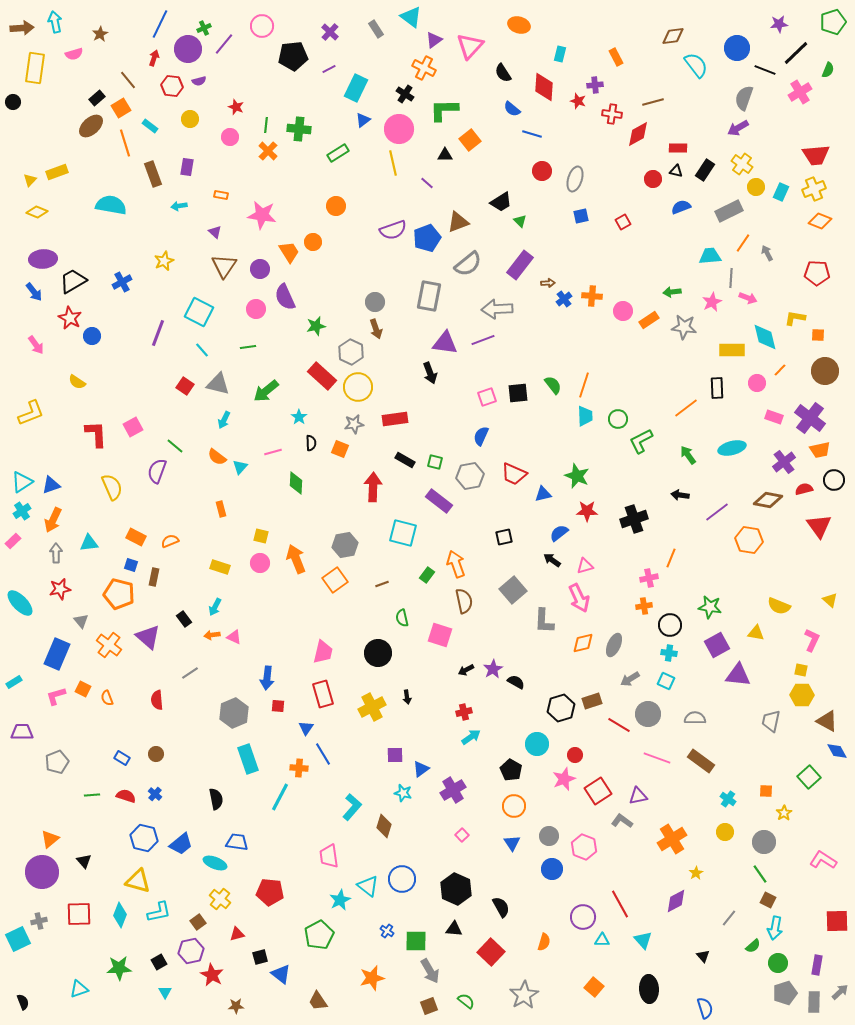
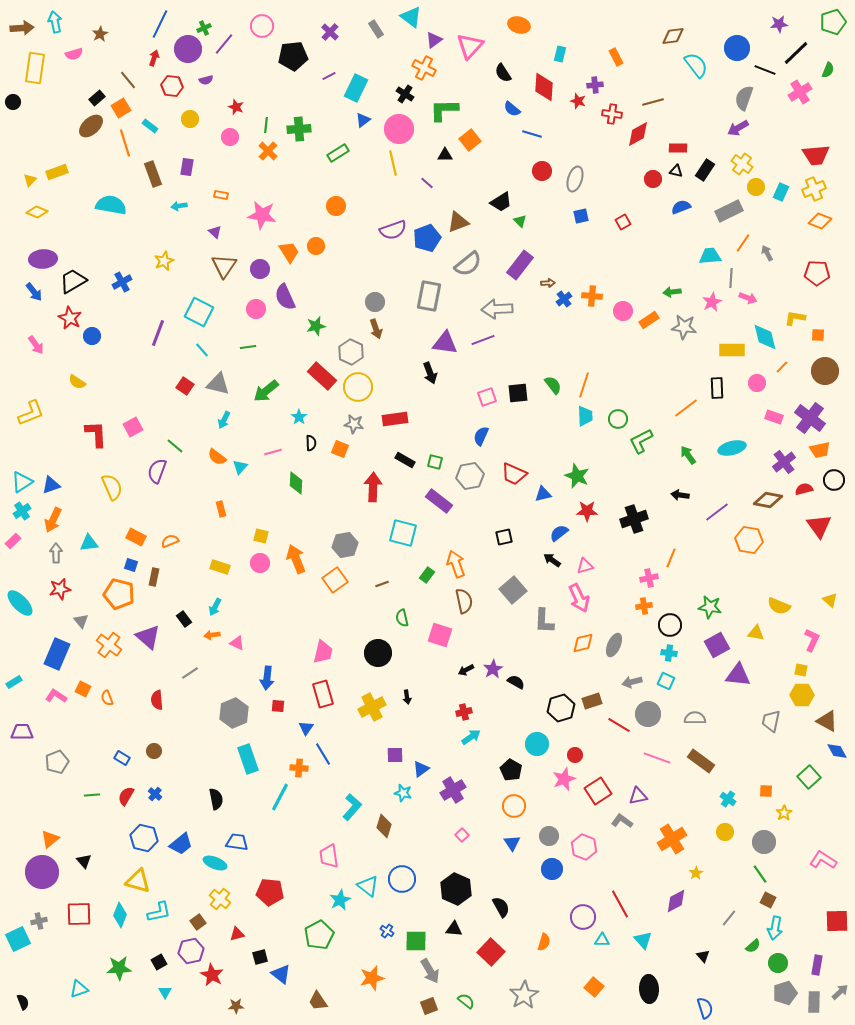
purple line at (329, 69): moved 7 px down
purple semicircle at (199, 81): moved 7 px right, 1 px up
green cross at (299, 129): rotated 10 degrees counterclockwise
orange circle at (313, 242): moved 3 px right, 4 px down
orange line at (780, 370): moved 2 px right, 3 px up
gray star at (354, 424): rotated 18 degrees clockwise
pink triangle at (234, 637): moved 3 px right, 6 px down
gray arrow at (630, 679): moved 2 px right, 3 px down; rotated 18 degrees clockwise
pink L-shape at (56, 696): rotated 50 degrees clockwise
brown circle at (156, 754): moved 2 px left, 3 px up
red semicircle at (126, 796): rotated 78 degrees counterclockwise
